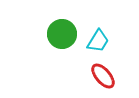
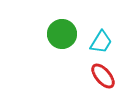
cyan trapezoid: moved 3 px right, 1 px down
